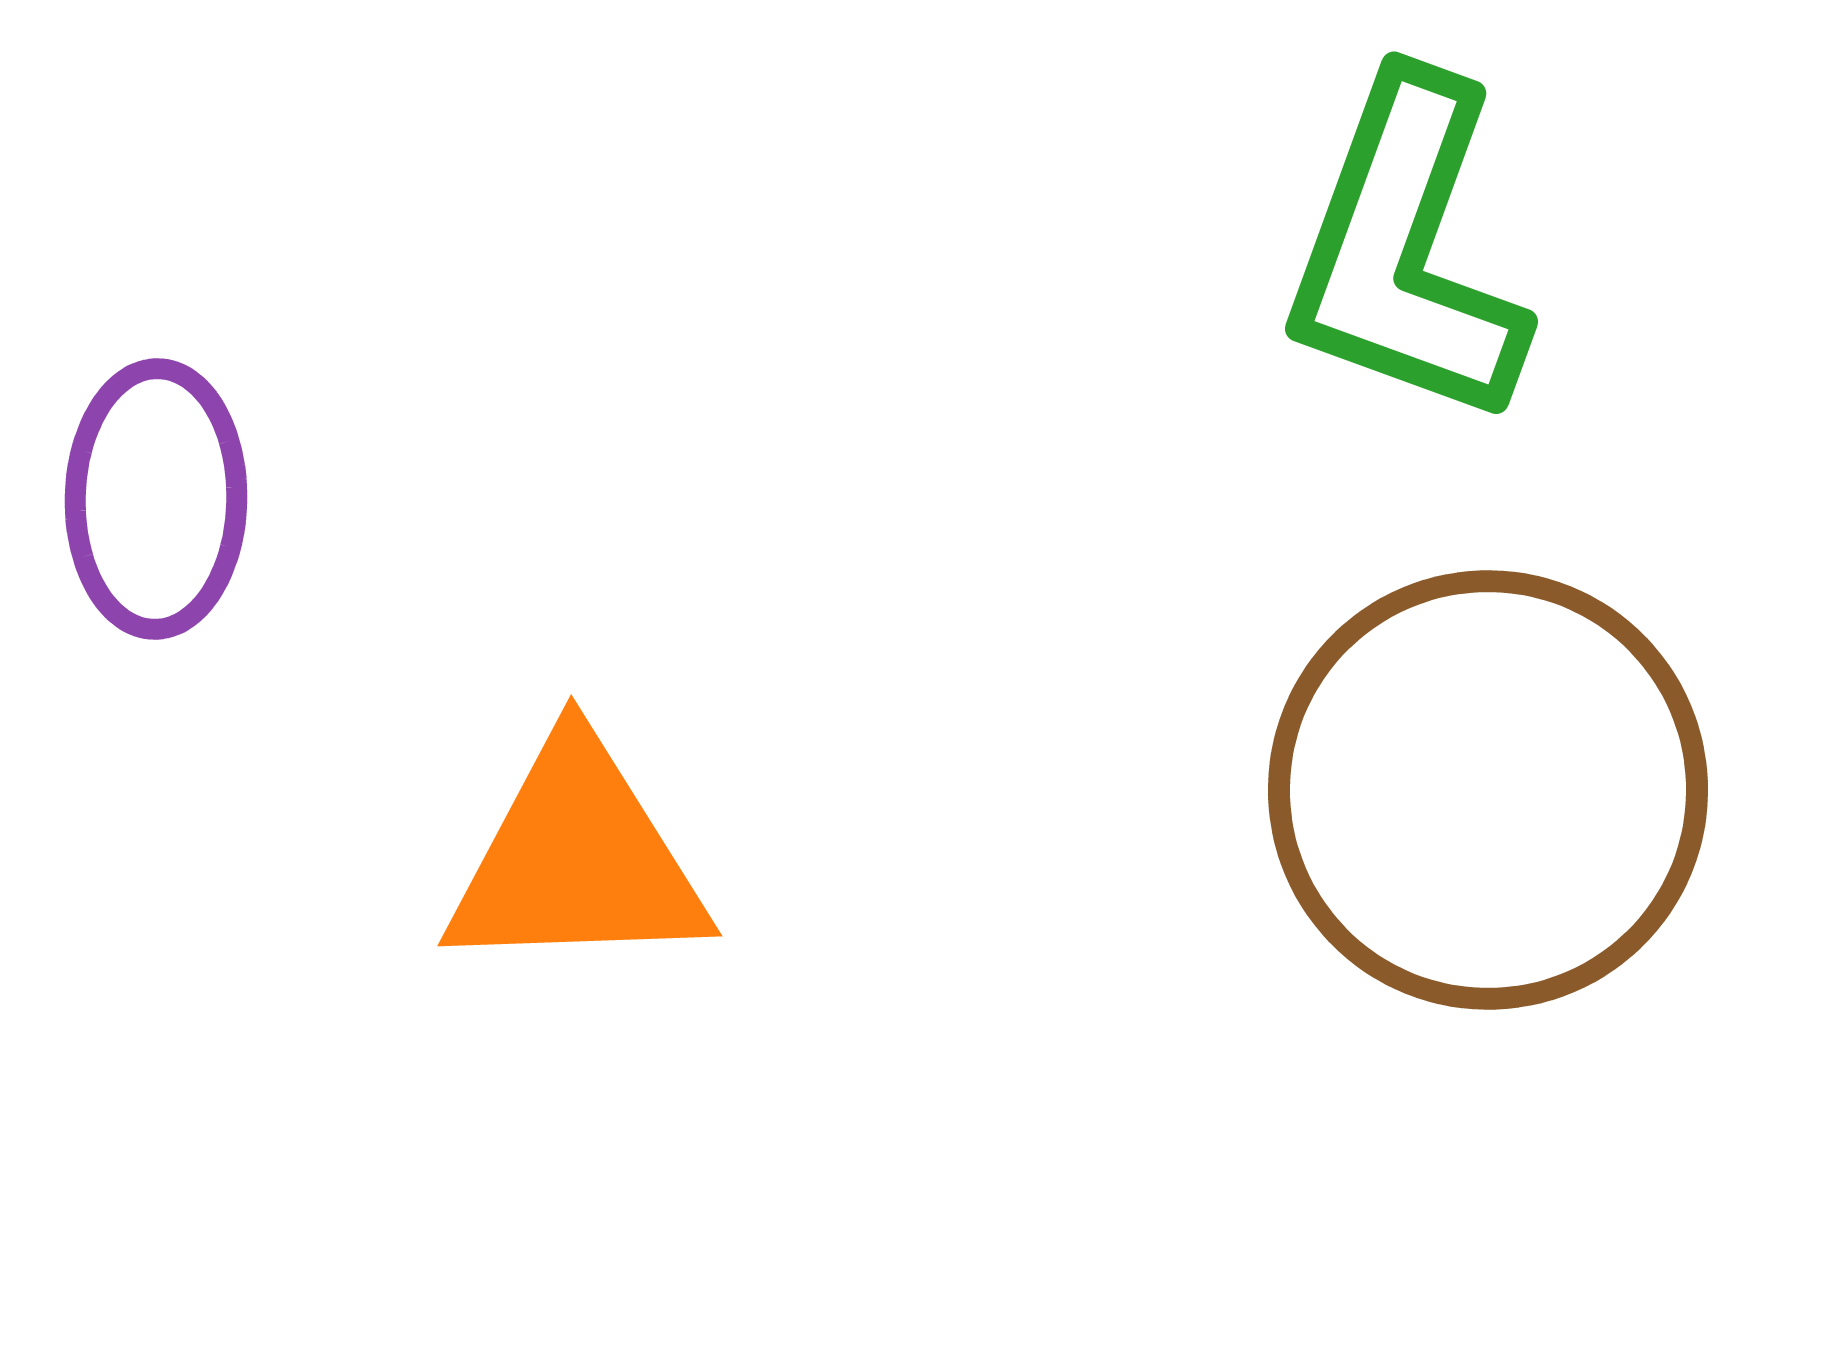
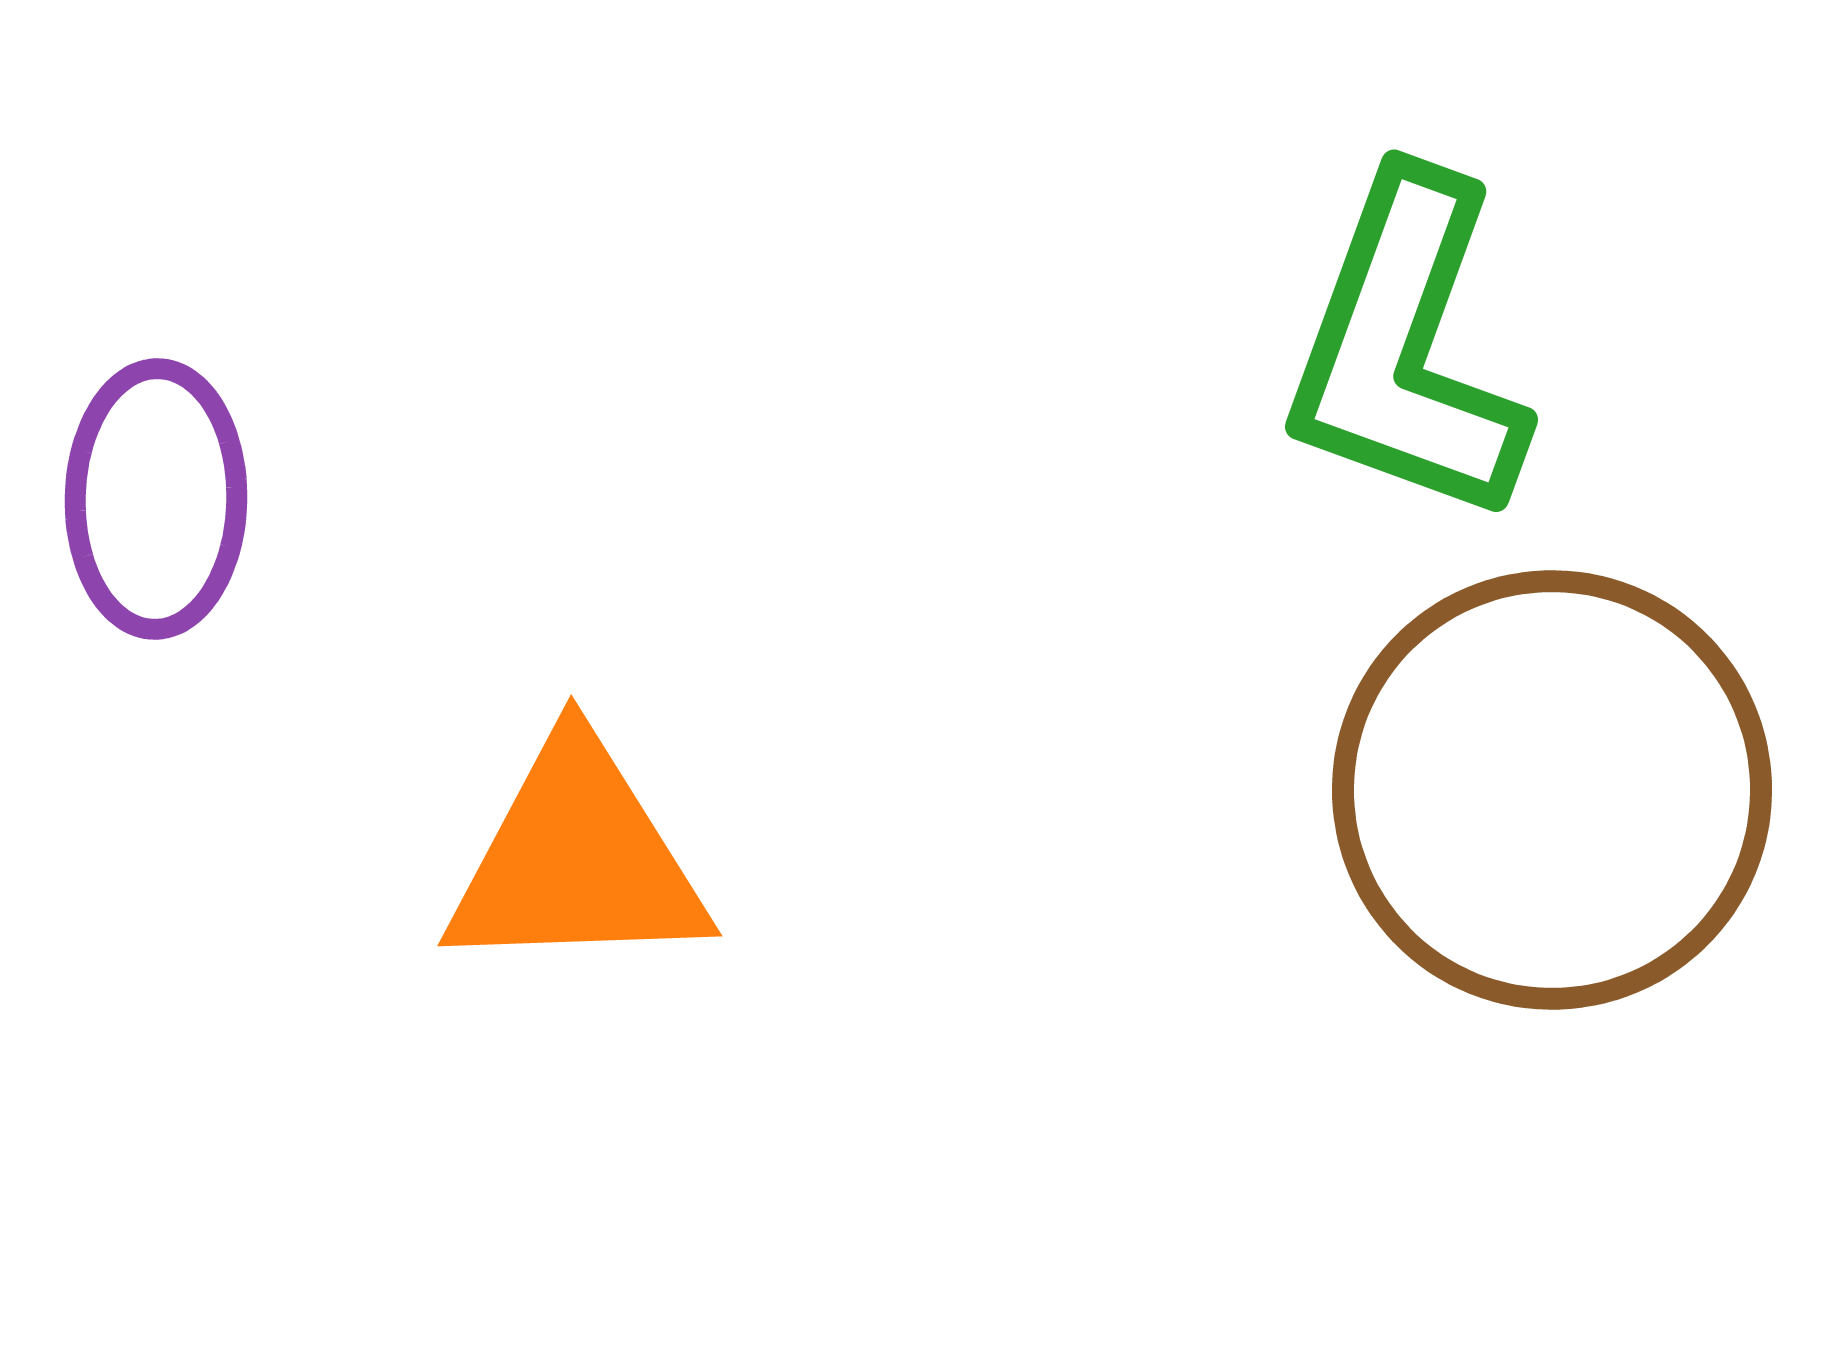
green L-shape: moved 98 px down
brown circle: moved 64 px right
